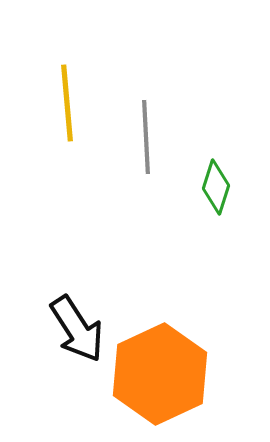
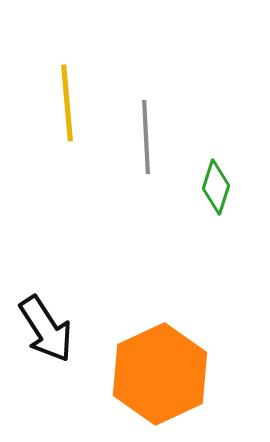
black arrow: moved 31 px left
